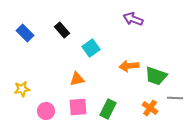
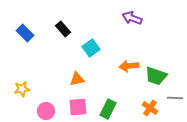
purple arrow: moved 1 px left, 1 px up
black rectangle: moved 1 px right, 1 px up
